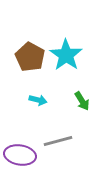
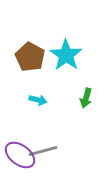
green arrow: moved 4 px right, 3 px up; rotated 48 degrees clockwise
gray line: moved 15 px left, 10 px down
purple ellipse: rotated 28 degrees clockwise
